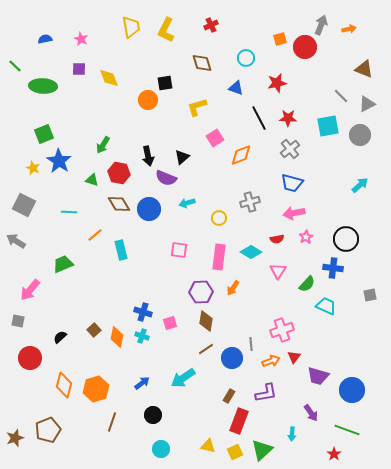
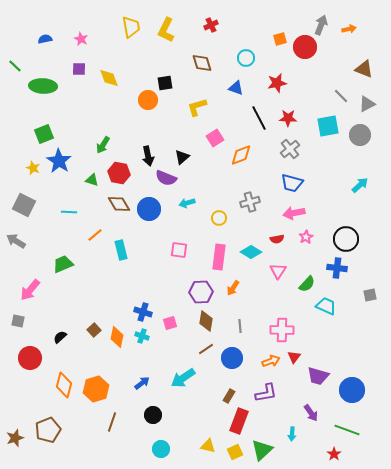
blue cross at (333, 268): moved 4 px right
pink cross at (282, 330): rotated 20 degrees clockwise
gray line at (251, 344): moved 11 px left, 18 px up
